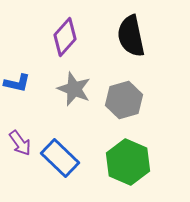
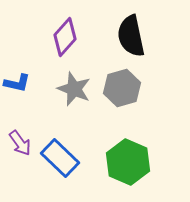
gray hexagon: moved 2 px left, 12 px up
